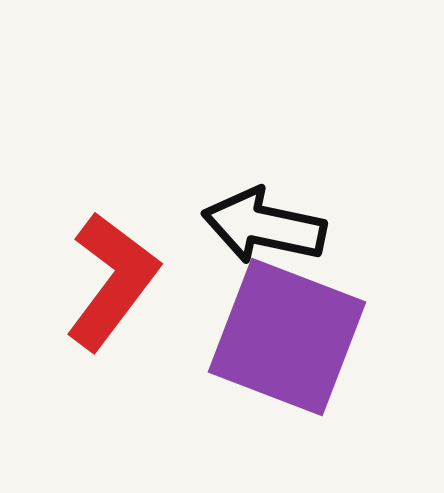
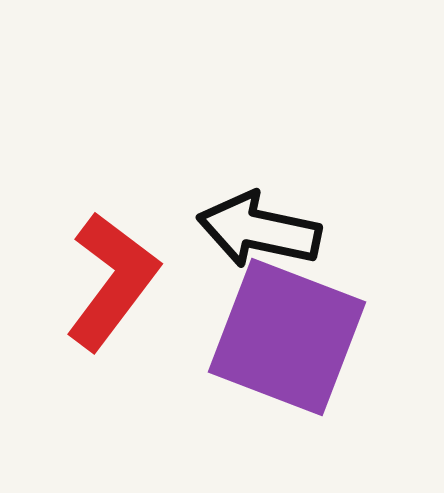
black arrow: moved 5 px left, 4 px down
